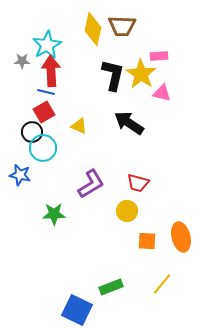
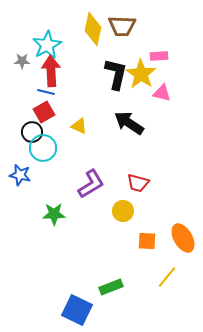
black L-shape: moved 3 px right, 1 px up
yellow circle: moved 4 px left
orange ellipse: moved 2 px right, 1 px down; rotated 16 degrees counterclockwise
yellow line: moved 5 px right, 7 px up
